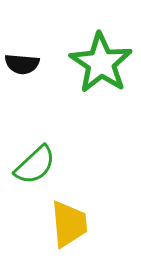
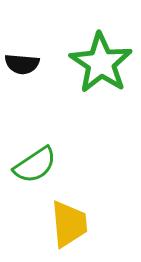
green semicircle: rotated 9 degrees clockwise
